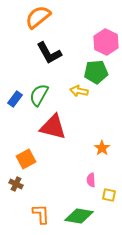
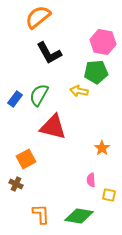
pink hexagon: moved 3 px left; rotated 15 degrees counterclockwise
